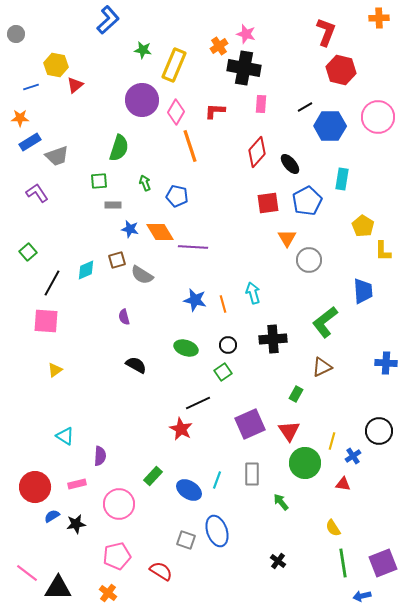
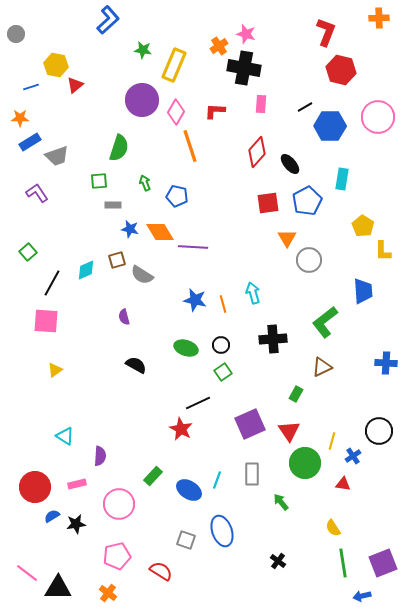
black circle at (228, 345): moved 7 px left
blue ellipse at (217, 531): moved 5 px right
